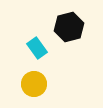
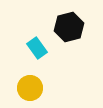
yellow circle: moved 4 px left, 4 px down
